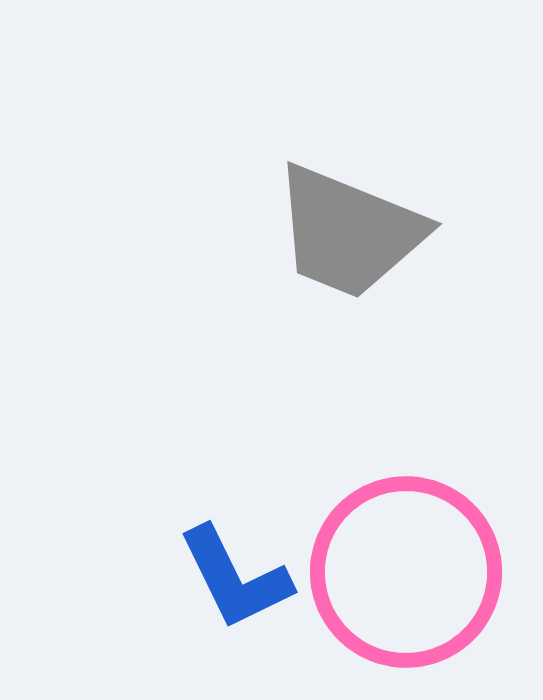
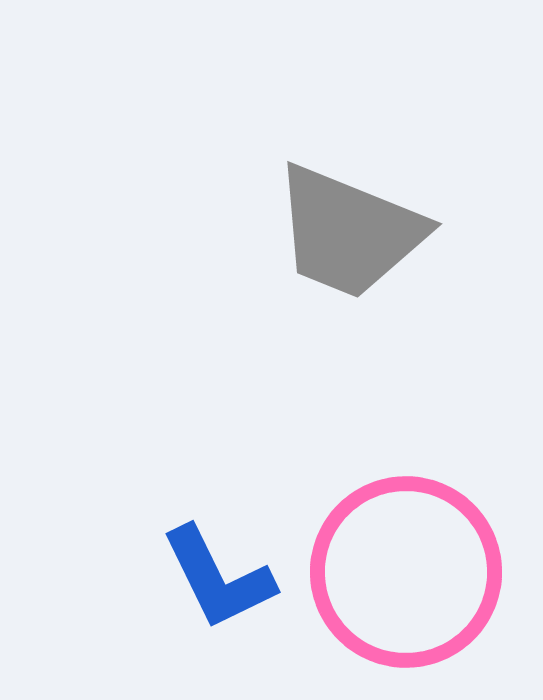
blue L-shape: moved 17 px left
